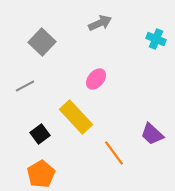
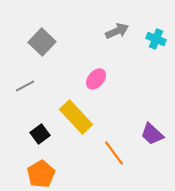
gray arrow: moved 17 px right, 8 px down
